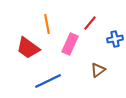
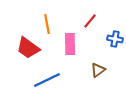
red line: moved 2 px up
blue cross: rotated 21 degrees clockwise
pink rectangle: rotated 25 degrees counterclockwise
blue line: moved 1 px left, 1 px up
